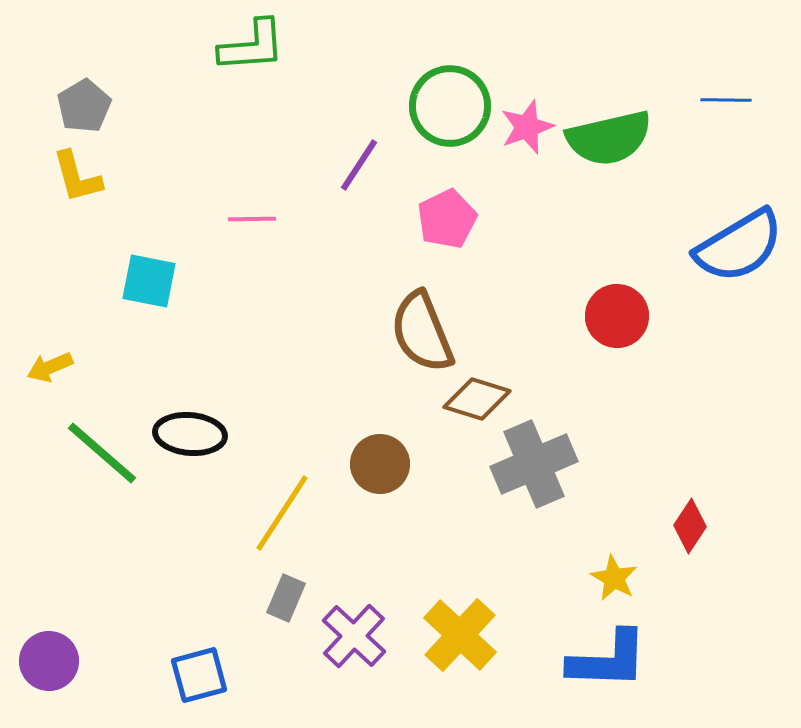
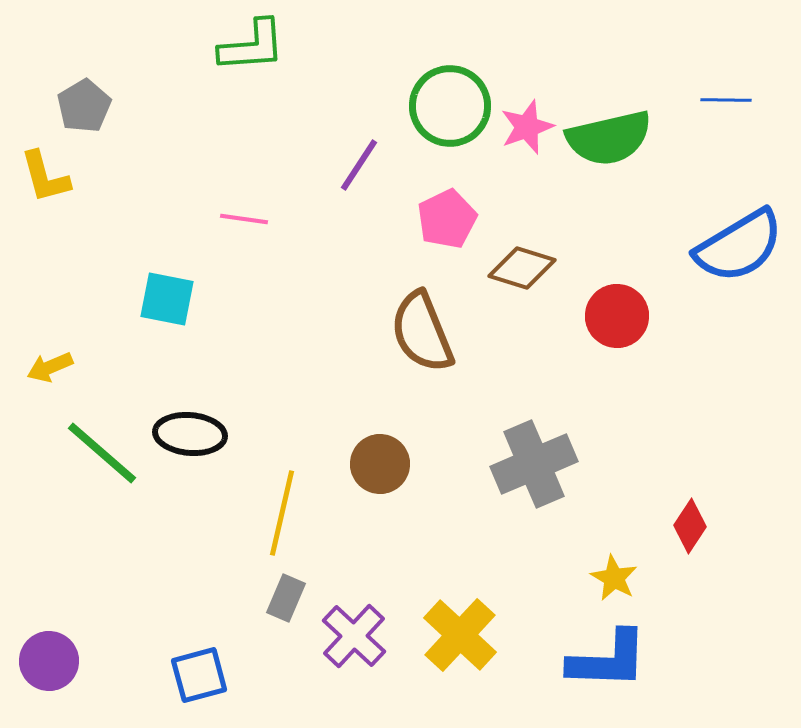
yellow L-shape: moved 32 px left
pink line: moved 8 px left; rotated 9 degrees clockwise
cyan square: moved 18 px right, 18 px down
brown diamond: moved 45 px right, 131 px up
yellow line: rotated 20 degrees counterclockwise
